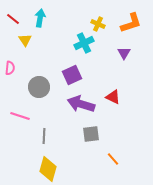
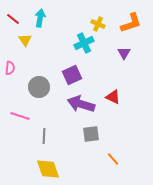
yellow diamond: rotated 35 degrees counterclockwise
